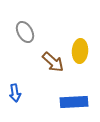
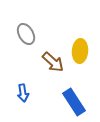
gray ellipse: moved 1 px right, 2 px down
blue arrow: moved 8 px right
blue rectangle: rotated 60 degrees clockwise
